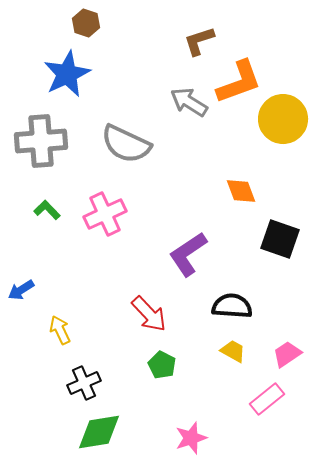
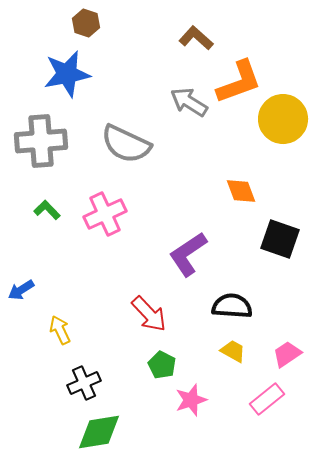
brown L-shape: moved 3 px left, 3 px up; rotated 60 degrees clockwise
blue star: rotated 15 degrees clockwise
pink star: moved 38 px up
